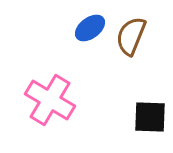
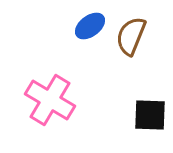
blue ellipse: moved 2 px up
black square: moved 2 px up
